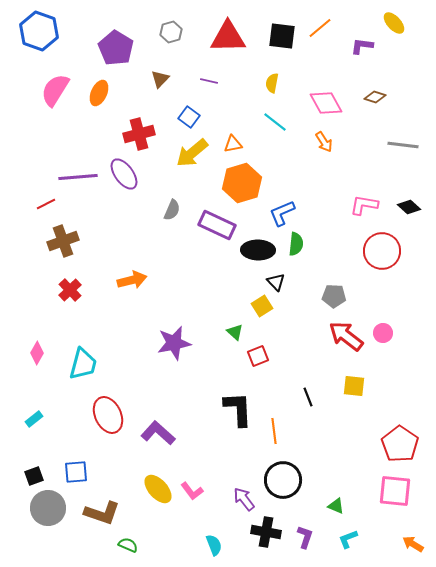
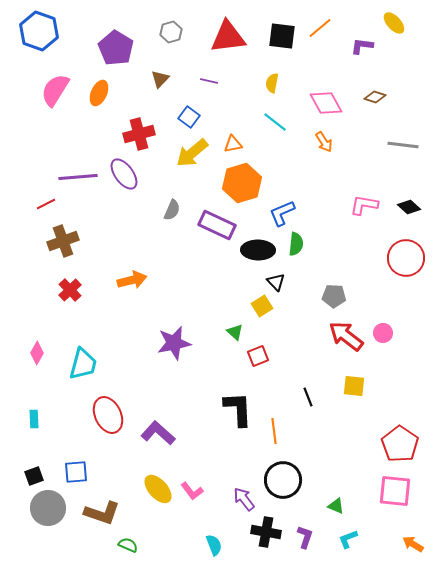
red triangle at (228, 37): rotated 6 degrees counterclockwise
red circle at (382, 251): moved 24 px right, 7 px down
cyan rectangle at (34, 419): rotated 54 degrees counterclockwise
